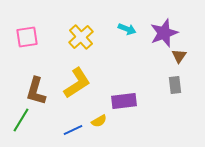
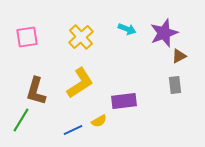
brown triangle: rotated 28 degrees clockwise
yellow L-shape: moved 3 px right
